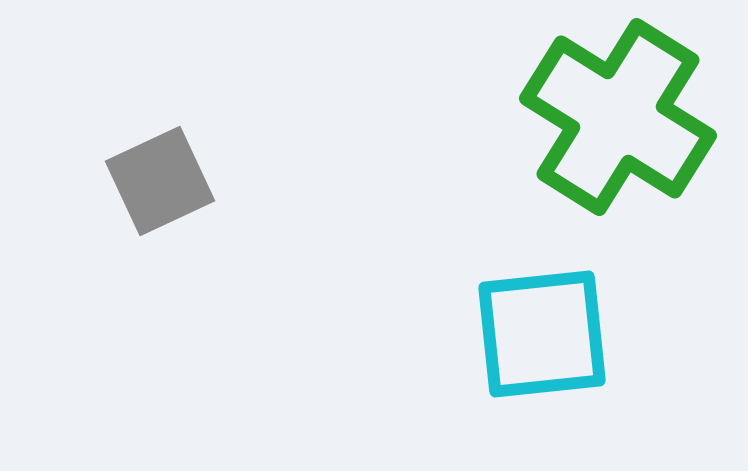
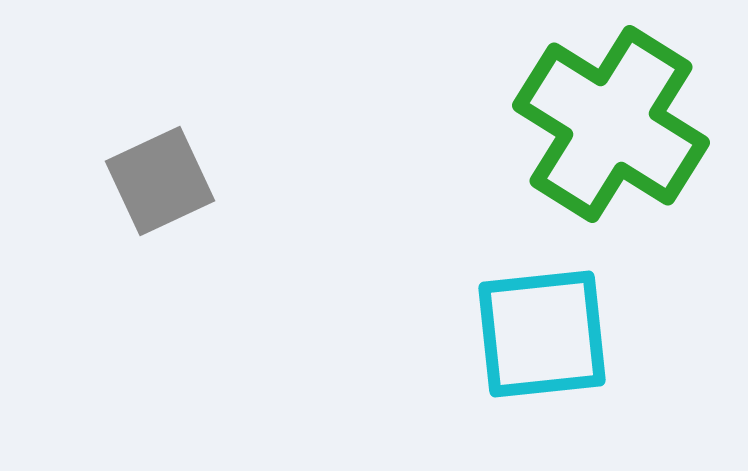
green cross: moved 7 px left, 7 px down
